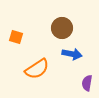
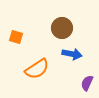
purple semicircle: rotated 14 degrees clockwise
